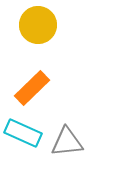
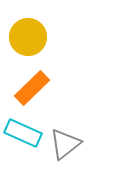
yellow circle: moved 10 px left, 12 px down
gray triangle: moved 2 px left, 2 px down; rotated 32 degrees counterclockwise
